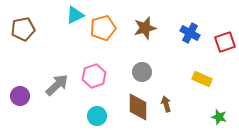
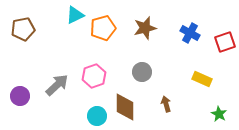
brown diamond: moved 13 px left
green star: moved 3 px up; rotated 14 degrees clockwise
